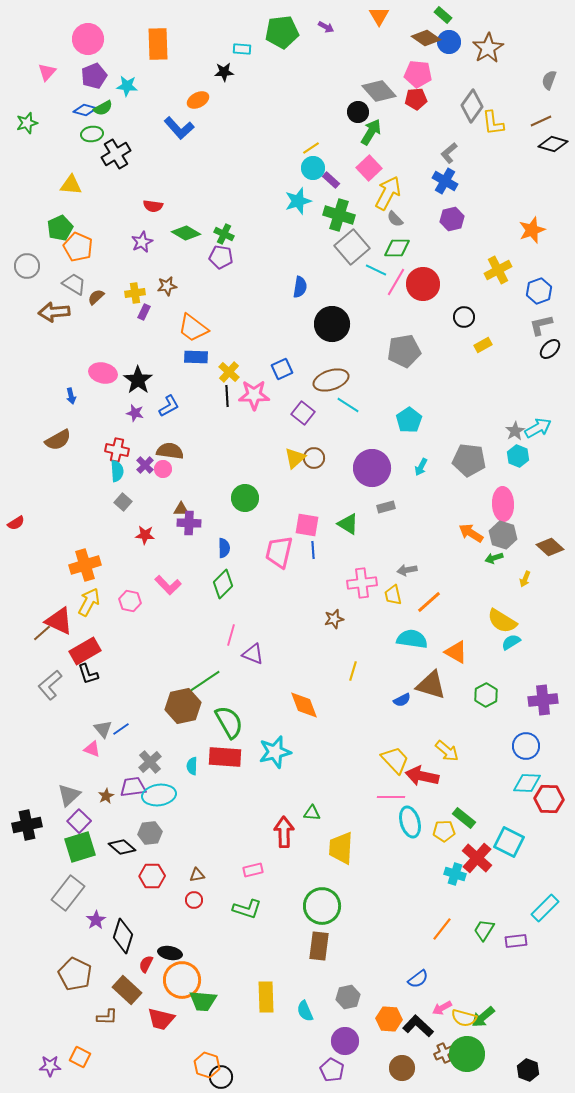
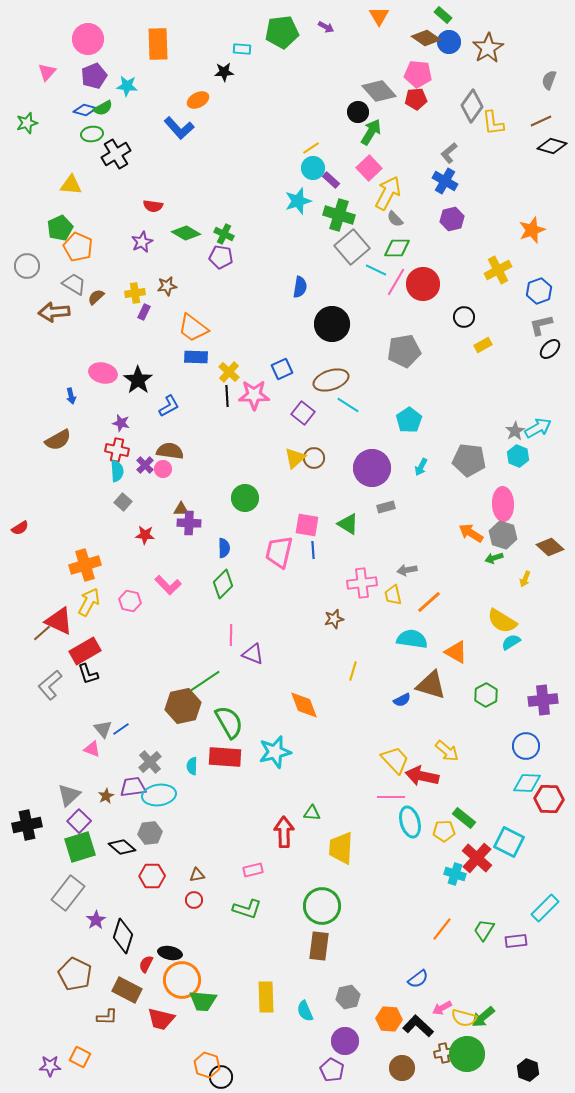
black diamond at (553, 144): moved 1 px left, 2 px down
purple star at (135, 413): moved 14 px left, 10 px down
red semicircle at (16, 523): moved 4 px right, 5 px down
pink line at (231, 635): rotated 15 degrees counterclockwise
brown rectangle at (127, 990): rotated 16 degrees counterclockwise
brown cross at (444, 1053): rotated 12 degrees clockwise
